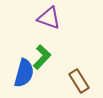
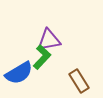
purple triangle: moved 22 px down; rotated 30 degrees counterclockwise
blue semicircle: moved 5 px left; rotated 44 degrees clockwise
